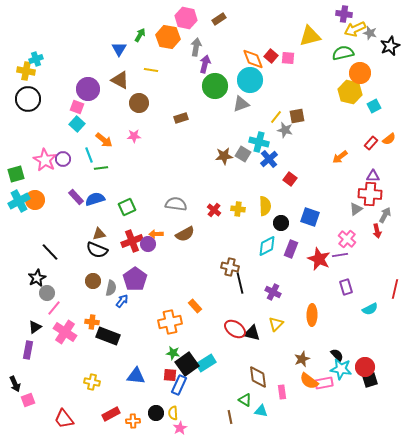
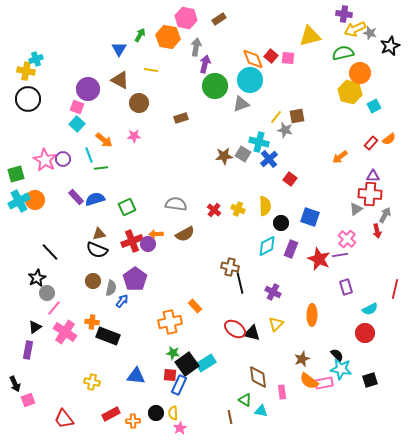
yellow cross at (238, 209): rotated 16 degrees clockwise
red circle at (365, 367): moved 34 px up
